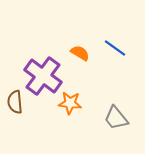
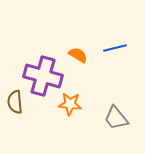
blue line: rotated 50 degrees counterclockwise
orange semicircle: moved 2 px left, 2 px down
purple cross: rotated 21 degrees counterclockwise
orange star: moved 1 px down
